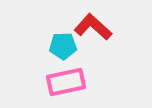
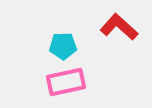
red L-shape: moved 26 px right
